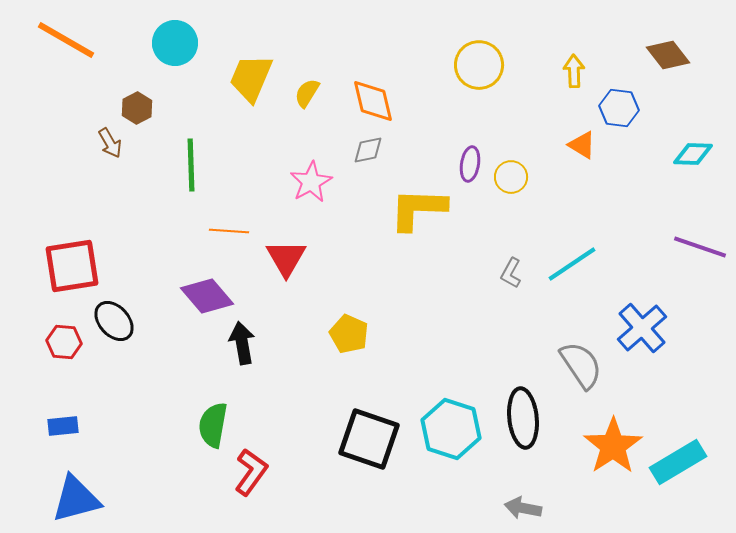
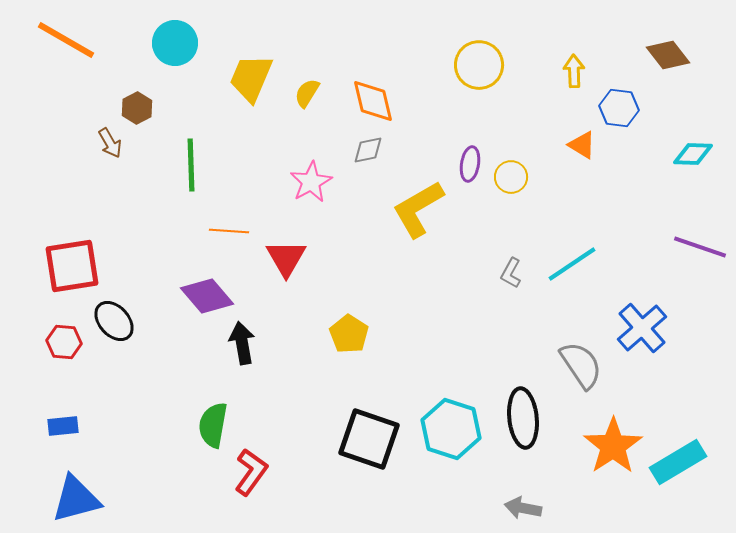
yellow L-shape at (418, 209): rotated 32 degrees counterclockwise
yellow pentagon at (349, 334): rotated 9 degrees clockwise
